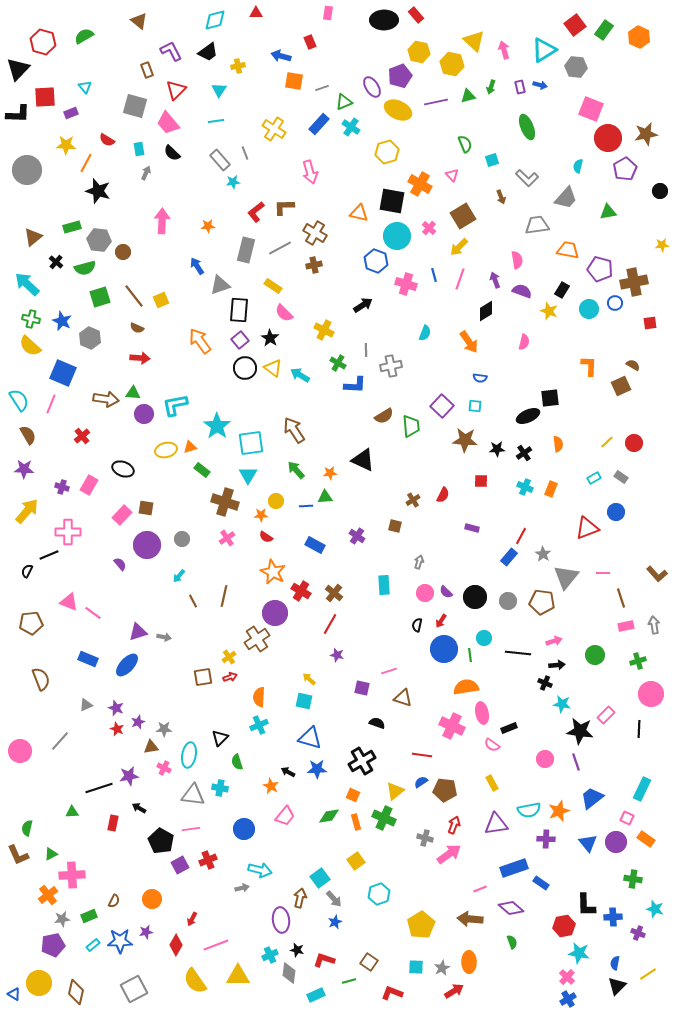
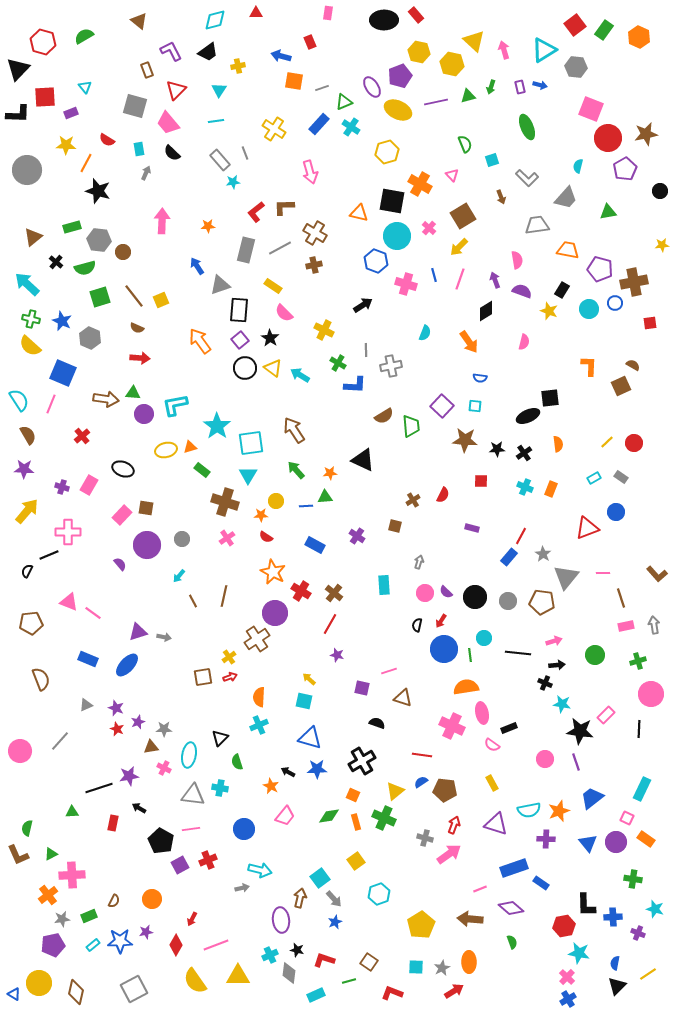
purple triangle at (496, 824): rotated 25 degrees clockwise
